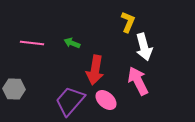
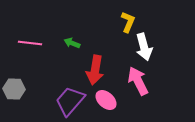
pink line: moved 2 px left
